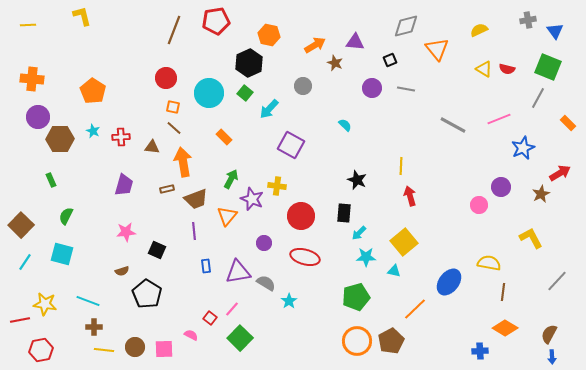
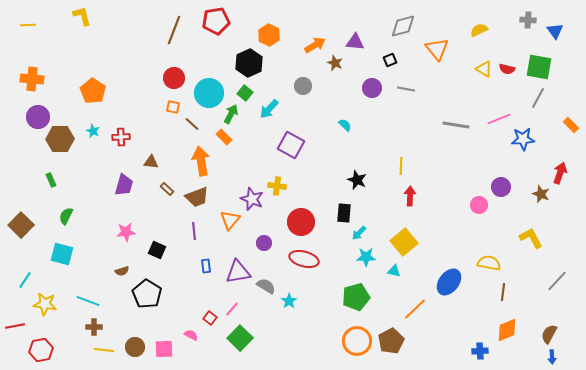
gray cross at (528, 20): rotated 14 degrees clockwise
gray diamond at (406, 26): moved 3 px left
orange hexagon at (269, 35): rotated 15 degrees clockwise
green square at (548, 67): moved 9 px left; rotated 12 degrees counterclockwise
red circle at (166, 78): moved 8 px right
orange rectangle at (568, 123): moved 3 px right, 2 px down
gray line at (453, 125): moved 3 px right; rotated 20 degrees counterclockwise
brown line at (174, 128): moved 18 px right, 4 px up
brown triangle at (152, 147): moved 1 px left, 15 px down
blue star at (523, 148): moved 9 px up; rotated 20 degrees clockwise
orange arrow at (183, 162): moved 18 px right, 1 px up
red arrow at (560, 173): rotated 40 degrees counterclockwise
green arrow at (231, 179): moved 65 px up
brown rectangle at (167, 189): rotated 56 degrees clockwise
brown star at (541, 194): rotated 24 degrees counterclockwise
red arrow at (410, 196): rotated 18 degrees clockwise
brown trapezoid at (196, 199): moved 1 px right, 2 px up
orange triangle at (227, 216): moved 3 px right, 4 px down
red circle at (301, 216): moved 6 px down
red ellipse at (305, 257): moved 1 px left, 2 px down
cyan line at (25, 262): moved 18 px down
gray semicircle at (266, 283): moved 3 px down
red line at (20, 320): moved 5 px left, 6 px down
orange diamond at (505, 328): moved 2 px right, 2 px down; rotated 55 degrees counterclockwise
